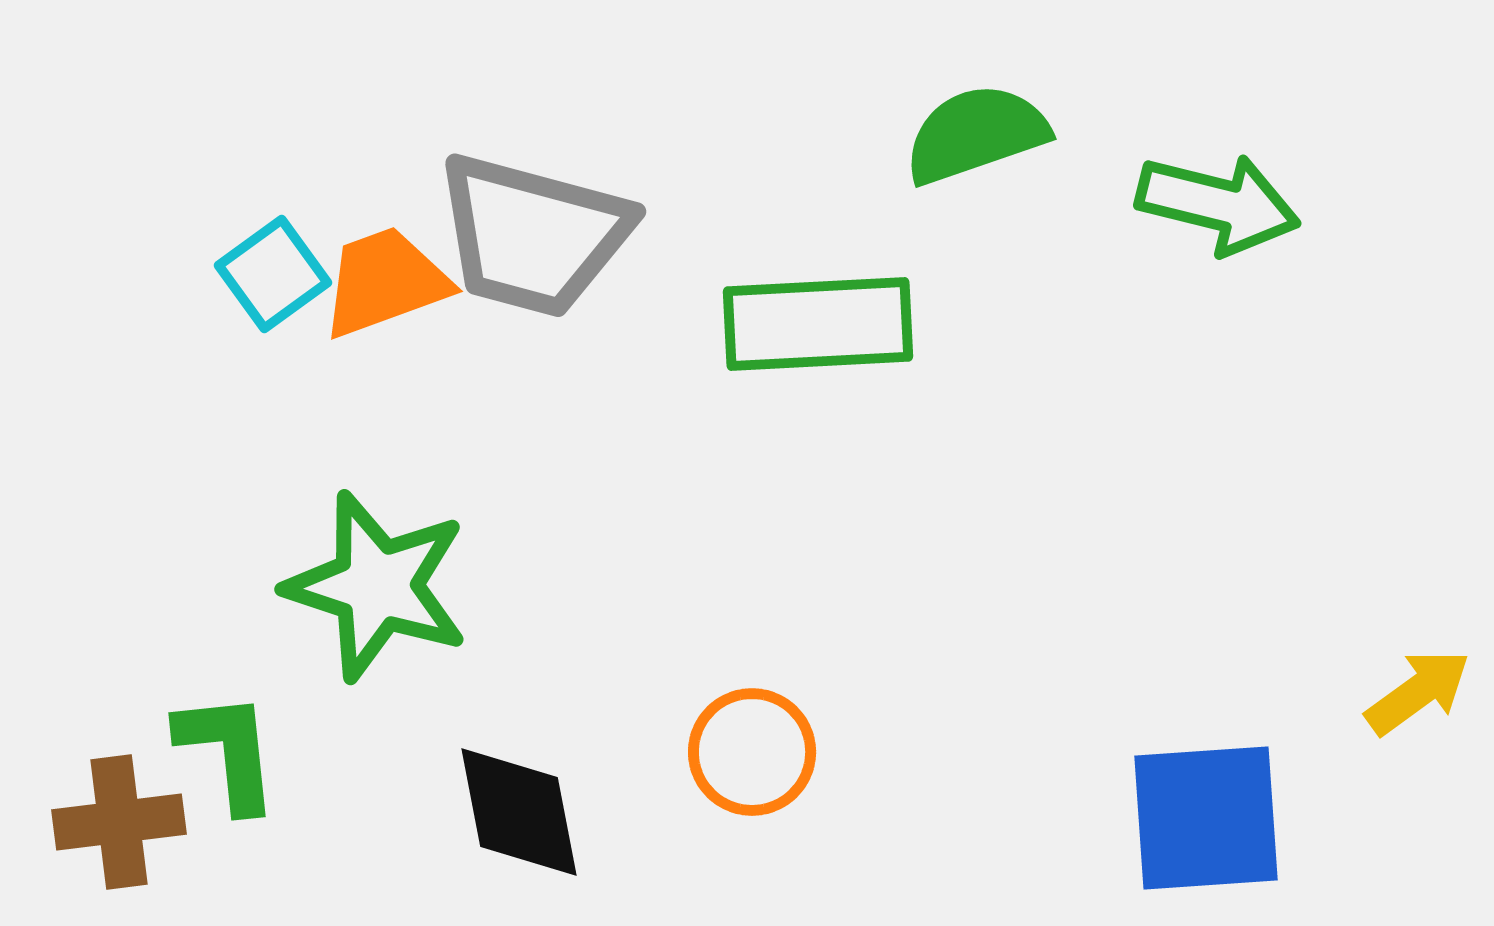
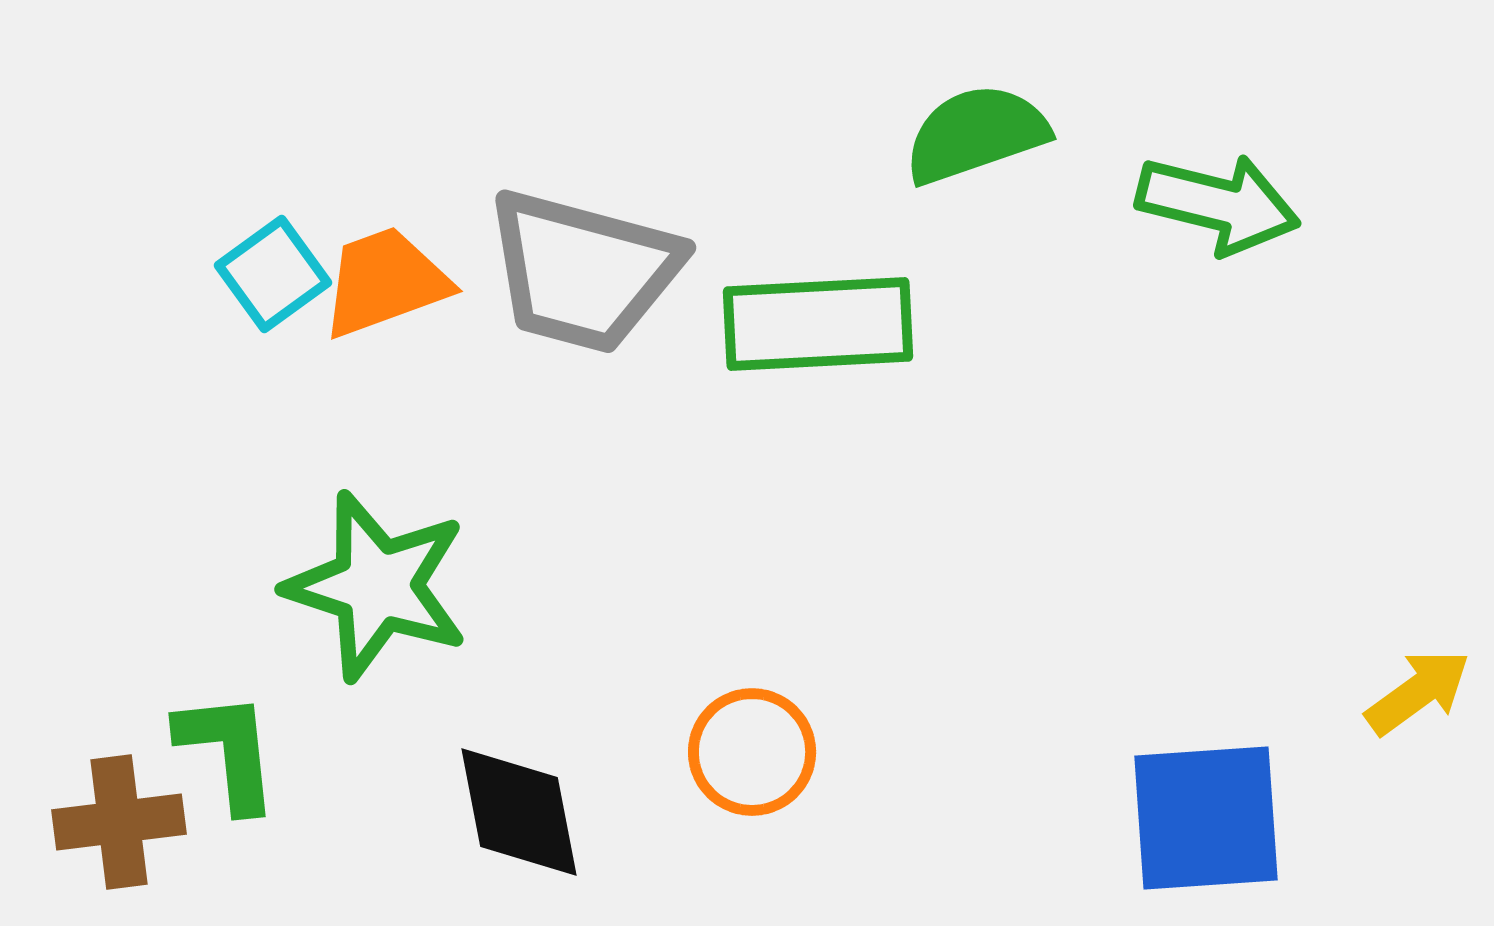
gray trapezoid: moved 50 px right, 36 px down
